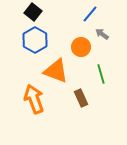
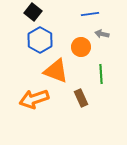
blue line: rotated 42 degrees clockwise
gray arrow: rotated 24 degrees counterclockwise
blue hexagon: moved 5 px right
green line: rotated 12 degrees clockwise
orange arrow: rotated 88 degrees counterclockwise
